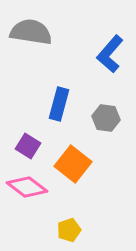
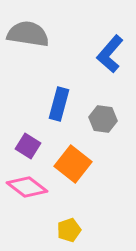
gray semicircle: moved 3 px left, 2 px down
gray hexagon: moved 3 px left, 1 px down
